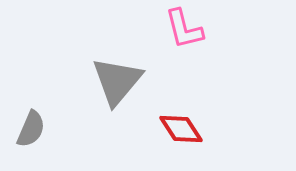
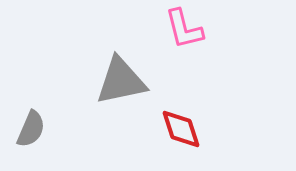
gray triangle: moved 4 px right; rotated 38 degrees clockwise
red diamond: rotated 15 degrees clockwise
